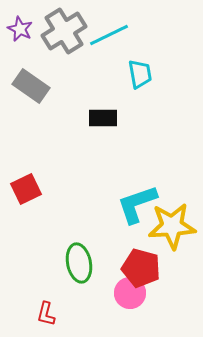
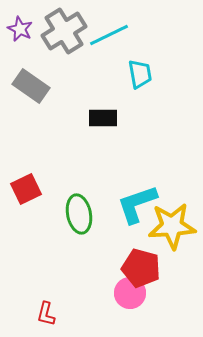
green ellipse: moved 49 px up
